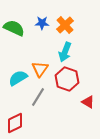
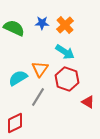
cyan arrow: rotated 78 degrees counterclockwise
